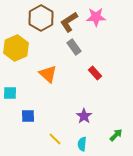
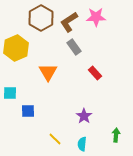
orange triangle: moved 2 px up; rotated 18 degrees clockwise
blue square: moved 5 px up
green arrow: rotated 40 degrees counterclockwise
